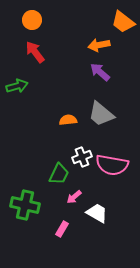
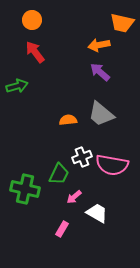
orange trapezoid: moved 1 px left, 1 px down; rotated 25 degrees counterclockwise
green cross: moved 16 px up
